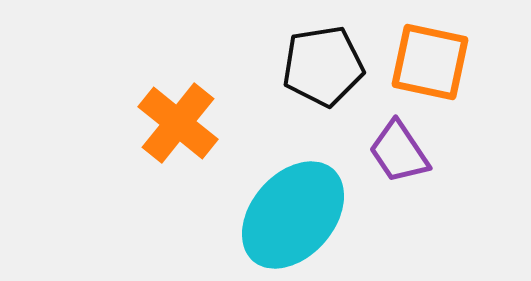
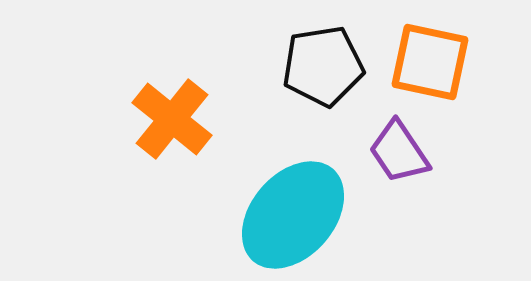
orange cross: moved 6 px left, 4 px up
